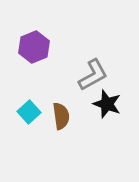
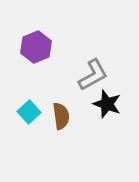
purple hexagon: moved 2 px right
